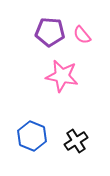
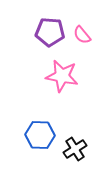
blue hexagon: moved 8 px right, 1 px up; rotated 20 degrees counterclockwise
black cross: moved 1 px left, 8 px down
